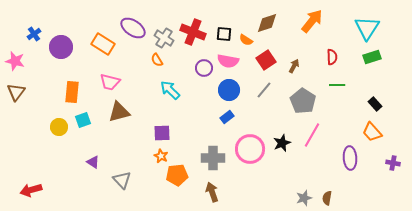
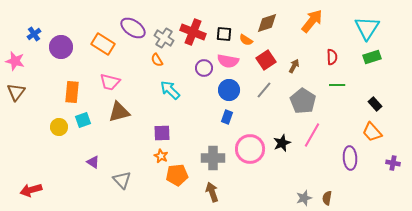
blue rectangle at (227, 117): rotated 32 degrees counterclockwise
